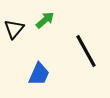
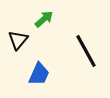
green arrow: moved 1 px left, 1 px up
black triangle: moved 4 px right, 11 px down
